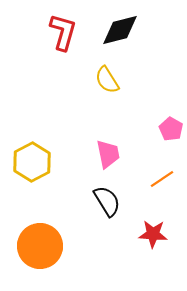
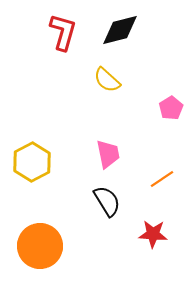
yellow semicircle: rotated 16 degrees counterclockwise
pink pentagon: moved 21 px up; rotated 10 degrees clockwise
